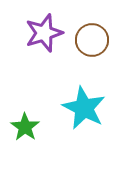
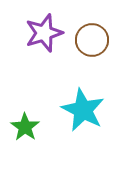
cyan star: moved 1 px left, 2 px down
